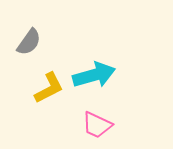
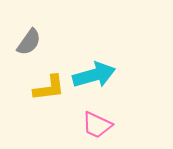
yellow L-shape: rotated 20 degrees clockwise
